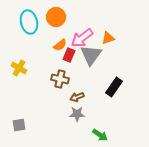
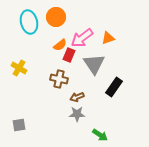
gray triangle: moved 3 px right, 9 px down; rotated 10 degrees counterclockwise
brown cross: moved 1 px left
